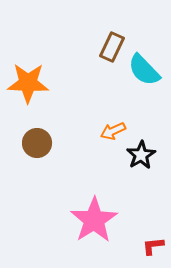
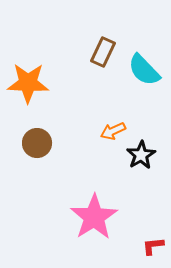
brown rectangle: moved 9 px left, 5 px down
pink star: moved 3 px up
